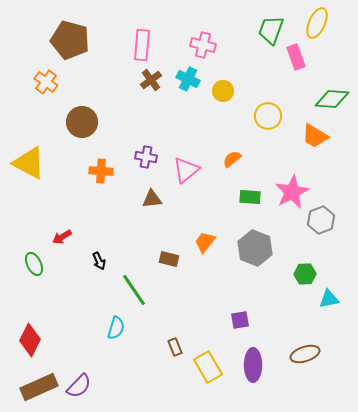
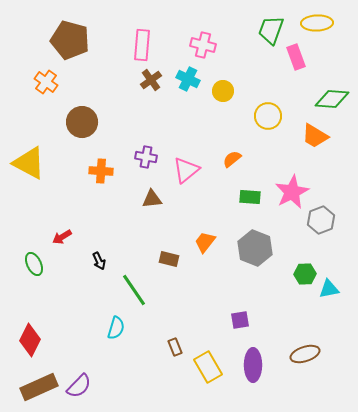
yellow ellipse at (317, 23): rotated 64 degrees clockwise
cyan triangle at (329, 299): moved 10 px up
